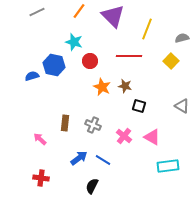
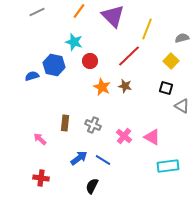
red line: rotated 45 degrees counterclockwise
black square: moved 27 px right, 18 px up
